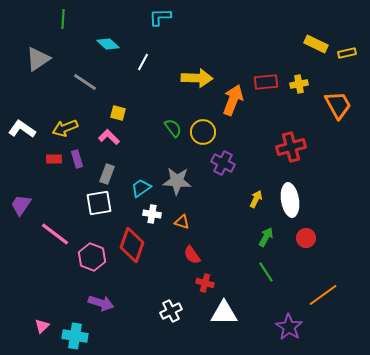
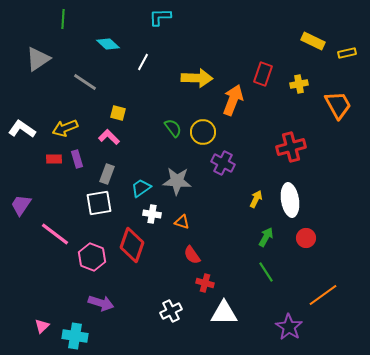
yellow rectangle at (316, 44): moved 3 px left, 3 px up
red rectangle at (266, 82): moved 3 px left, 8 px up; rotated 65 degrees counterclockwise
